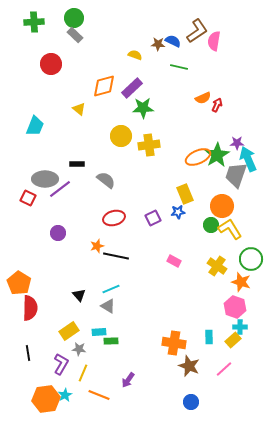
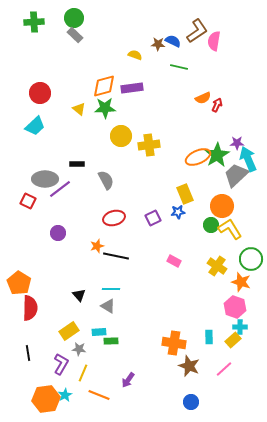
red circle at (51, 64): moved 11 px left, 29 px down
purple rectangle at (132, 88): rotated 35 degrees clockwise
green star at (143, 108): moved 38 px left
cyan trapezoid at (35, 126): rotated 25 degrees clockwise
gray trapezoid at (236, 175): rotated 28 degrees clockwise
gray semicircle at (106, 180): rotated 24 degrees clockwise
red square at (28, 198): moved 3 px down
cyan line at (111, 289): rotated 24 degrees clockwise
